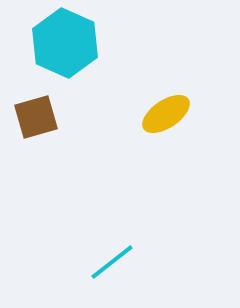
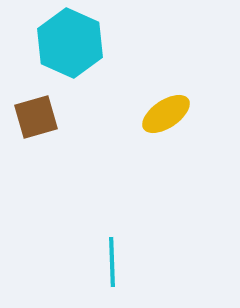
cyan hexagon: moved 5 px right
cyan line: rotated 54 degrees counterclockwise
